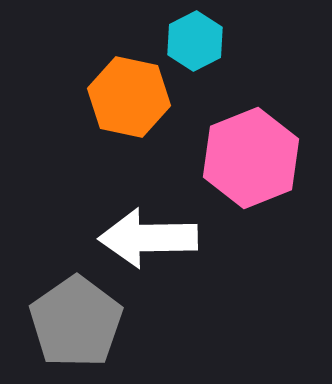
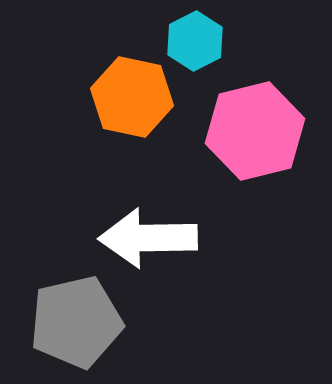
orange hexagon: moved 3 px right
pink hexagon: moved 4 px right, 27 px up; rotated 8 degrees clockwise
gray pentagon: rotated 22 degrees clockwise
